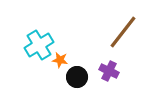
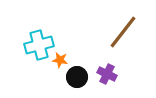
cyan cross: rotated 16 degrees clockwise
purple cross: moved 2 px left, 3 px down
